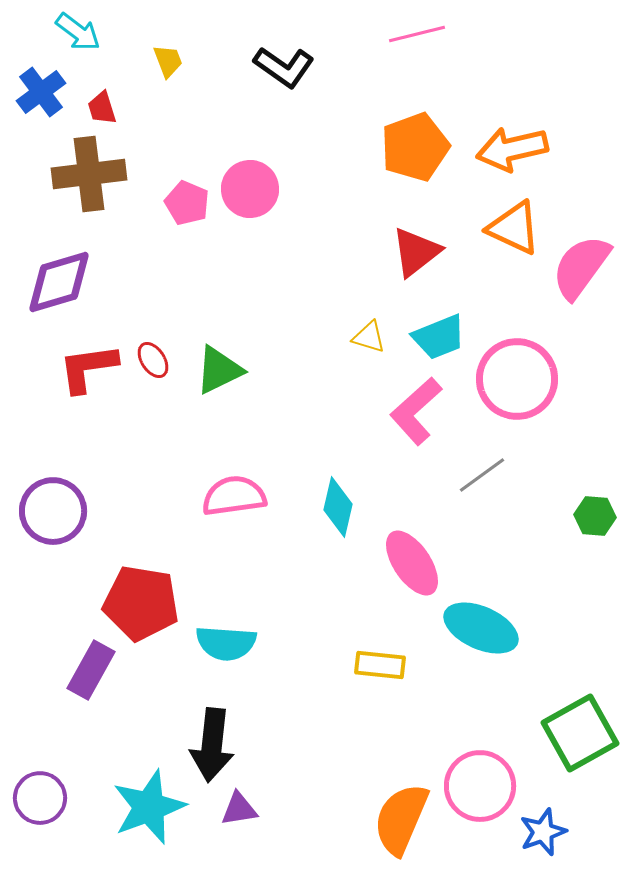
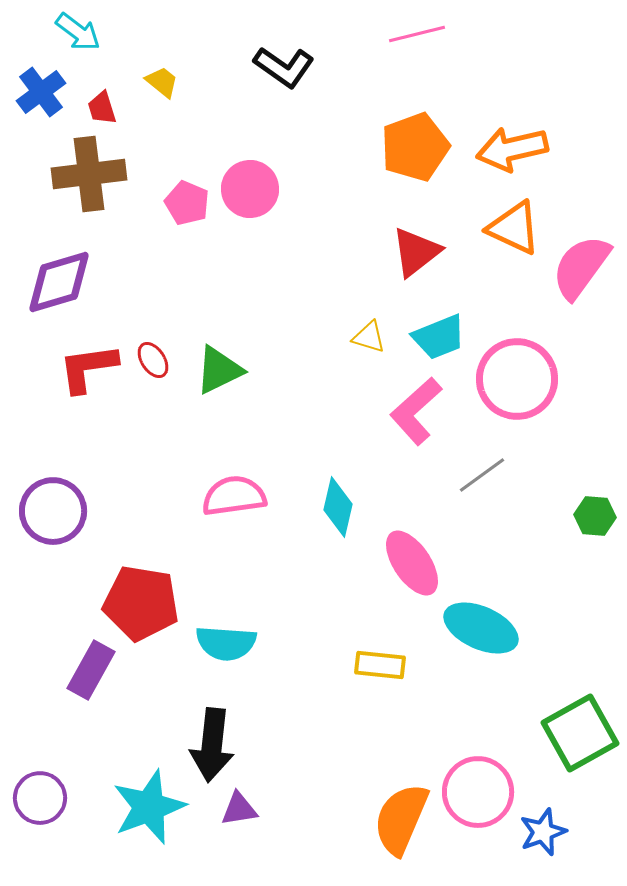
yellow trapezoid at (168, 61): moved 6 px left, 21 px down; rotated 30 degrees counterclockwise
pink circle at (480, 786): moved 2 px left, 6 px down
